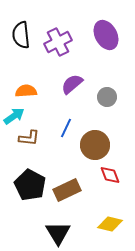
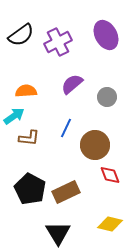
black semicircle: rotated 120 degrees counterclockwise
black pentagon: moved 4 px down
brown rectangle: moved 1 px left, 2 px down
